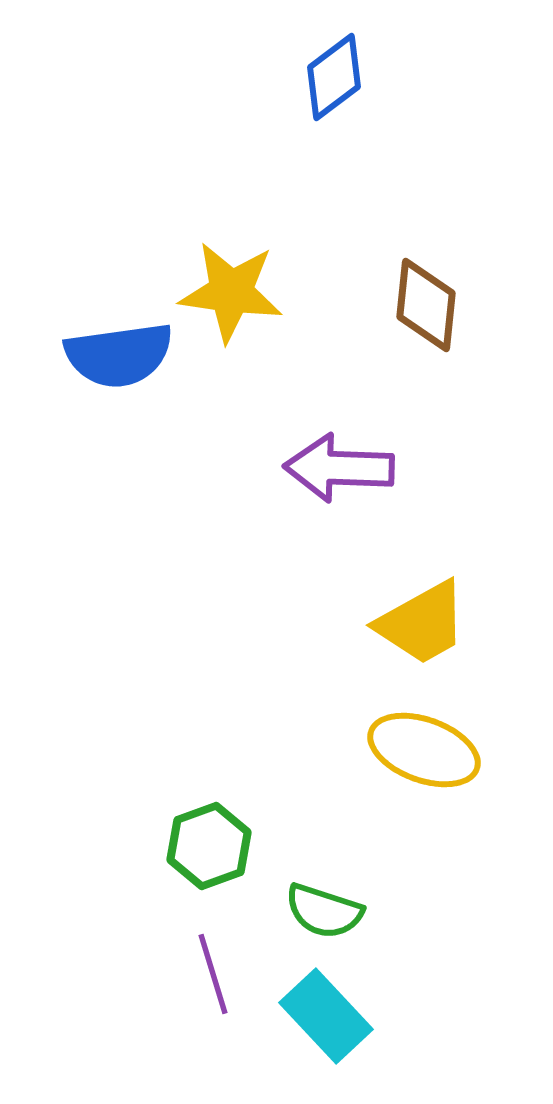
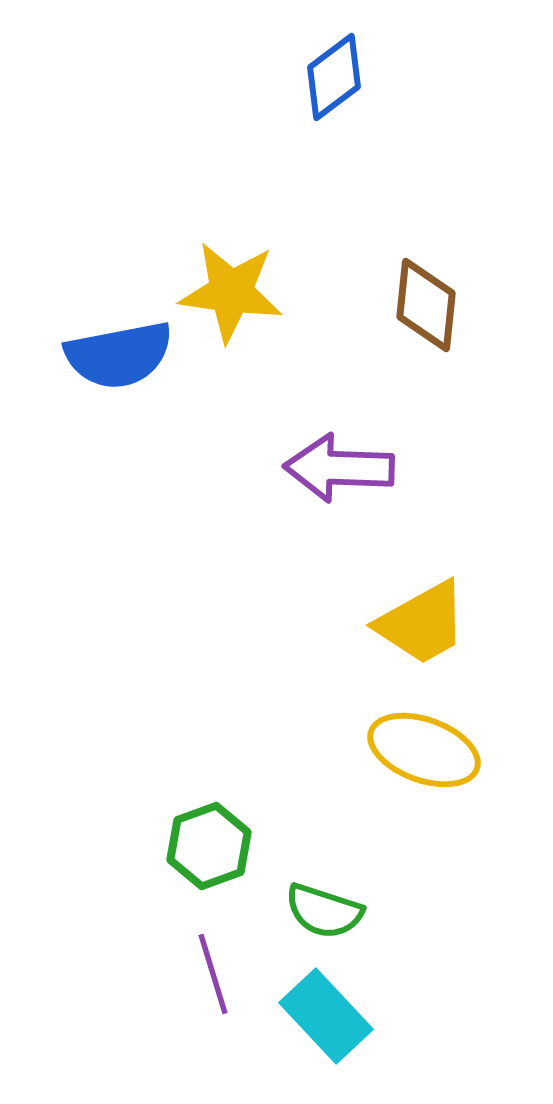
blue semicircle: rotated 3 degrees counterclockwise
